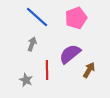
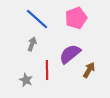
blue line: moved 2 px down
